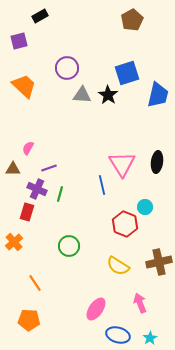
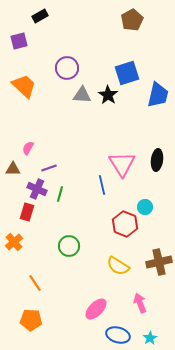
black ellipse: moved 2 px up
pink ellipse: rotated 10 degrees clockwise
orange pentagon: moved 2 px right
